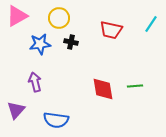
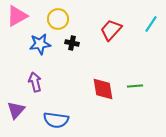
yellow circle: moved 1 px left, 1 px down
red trapezoid: rotated 120 degrees clockwise
black cross: moved 1 px right, 1 px down
